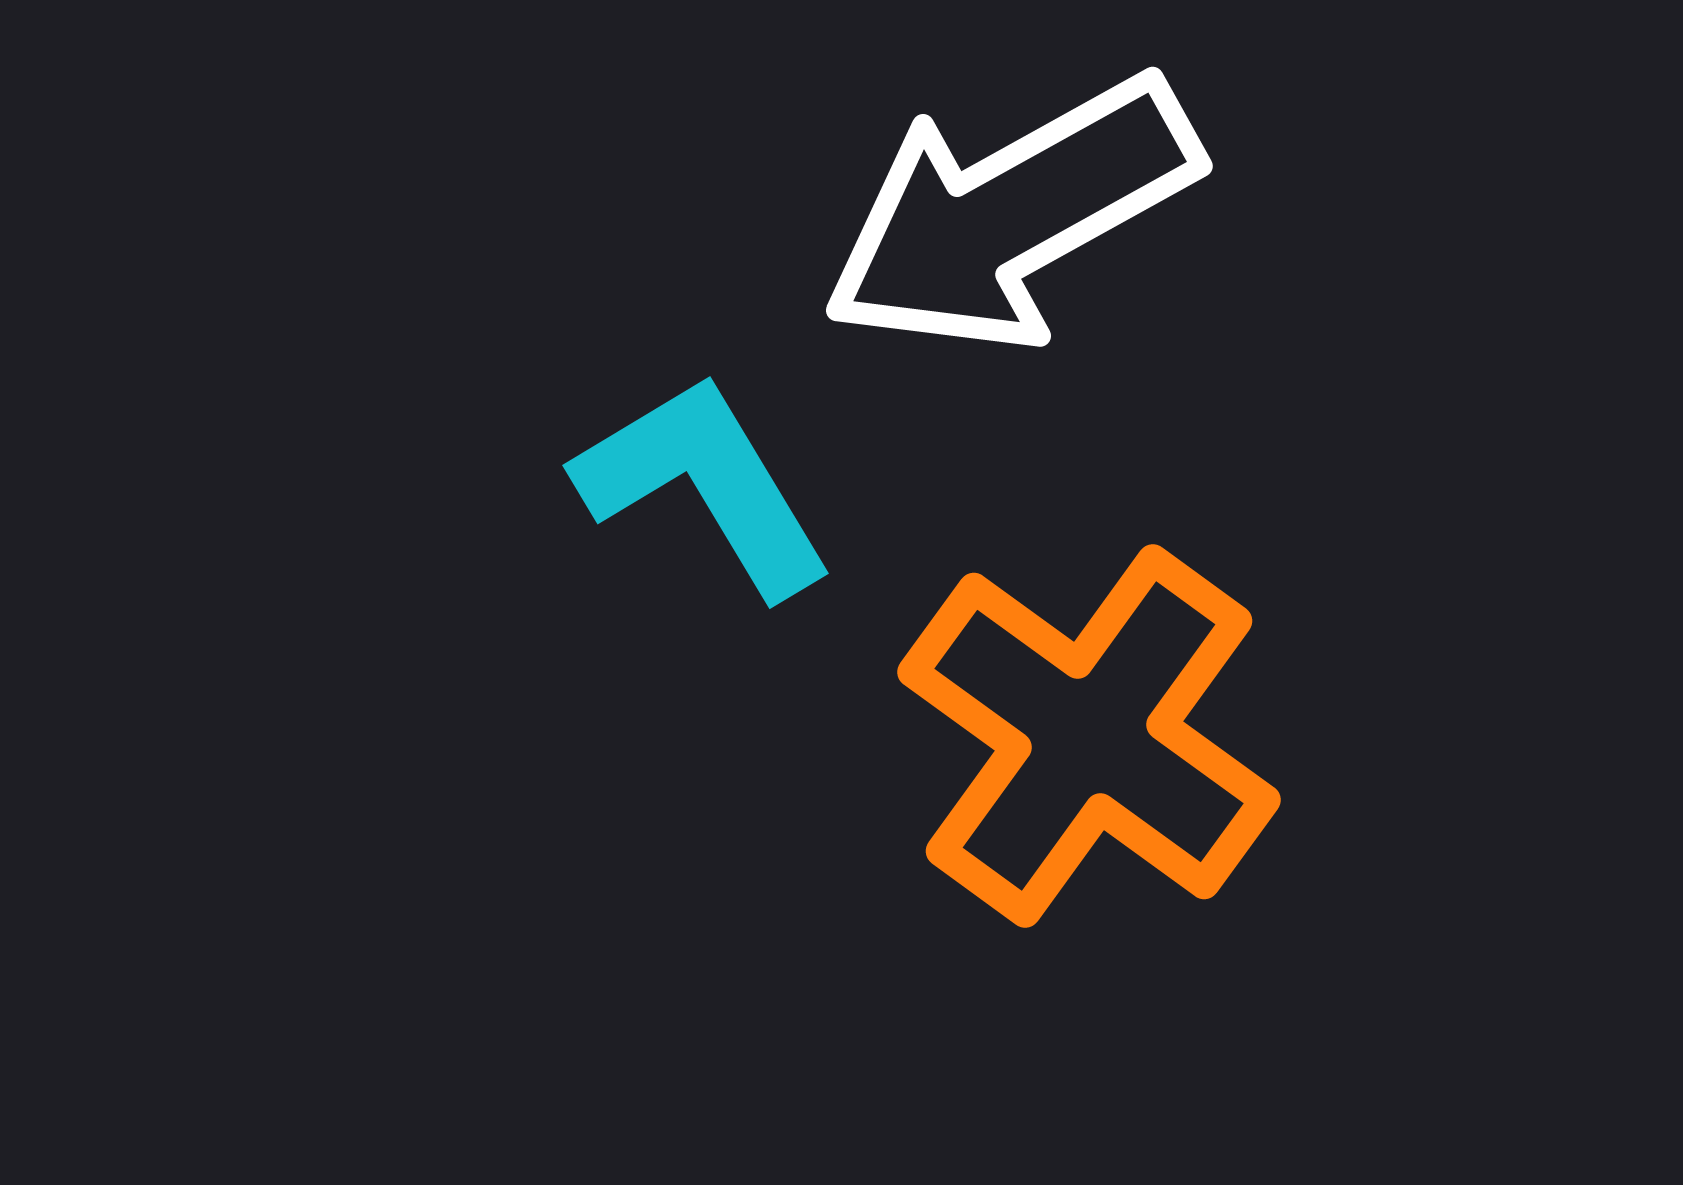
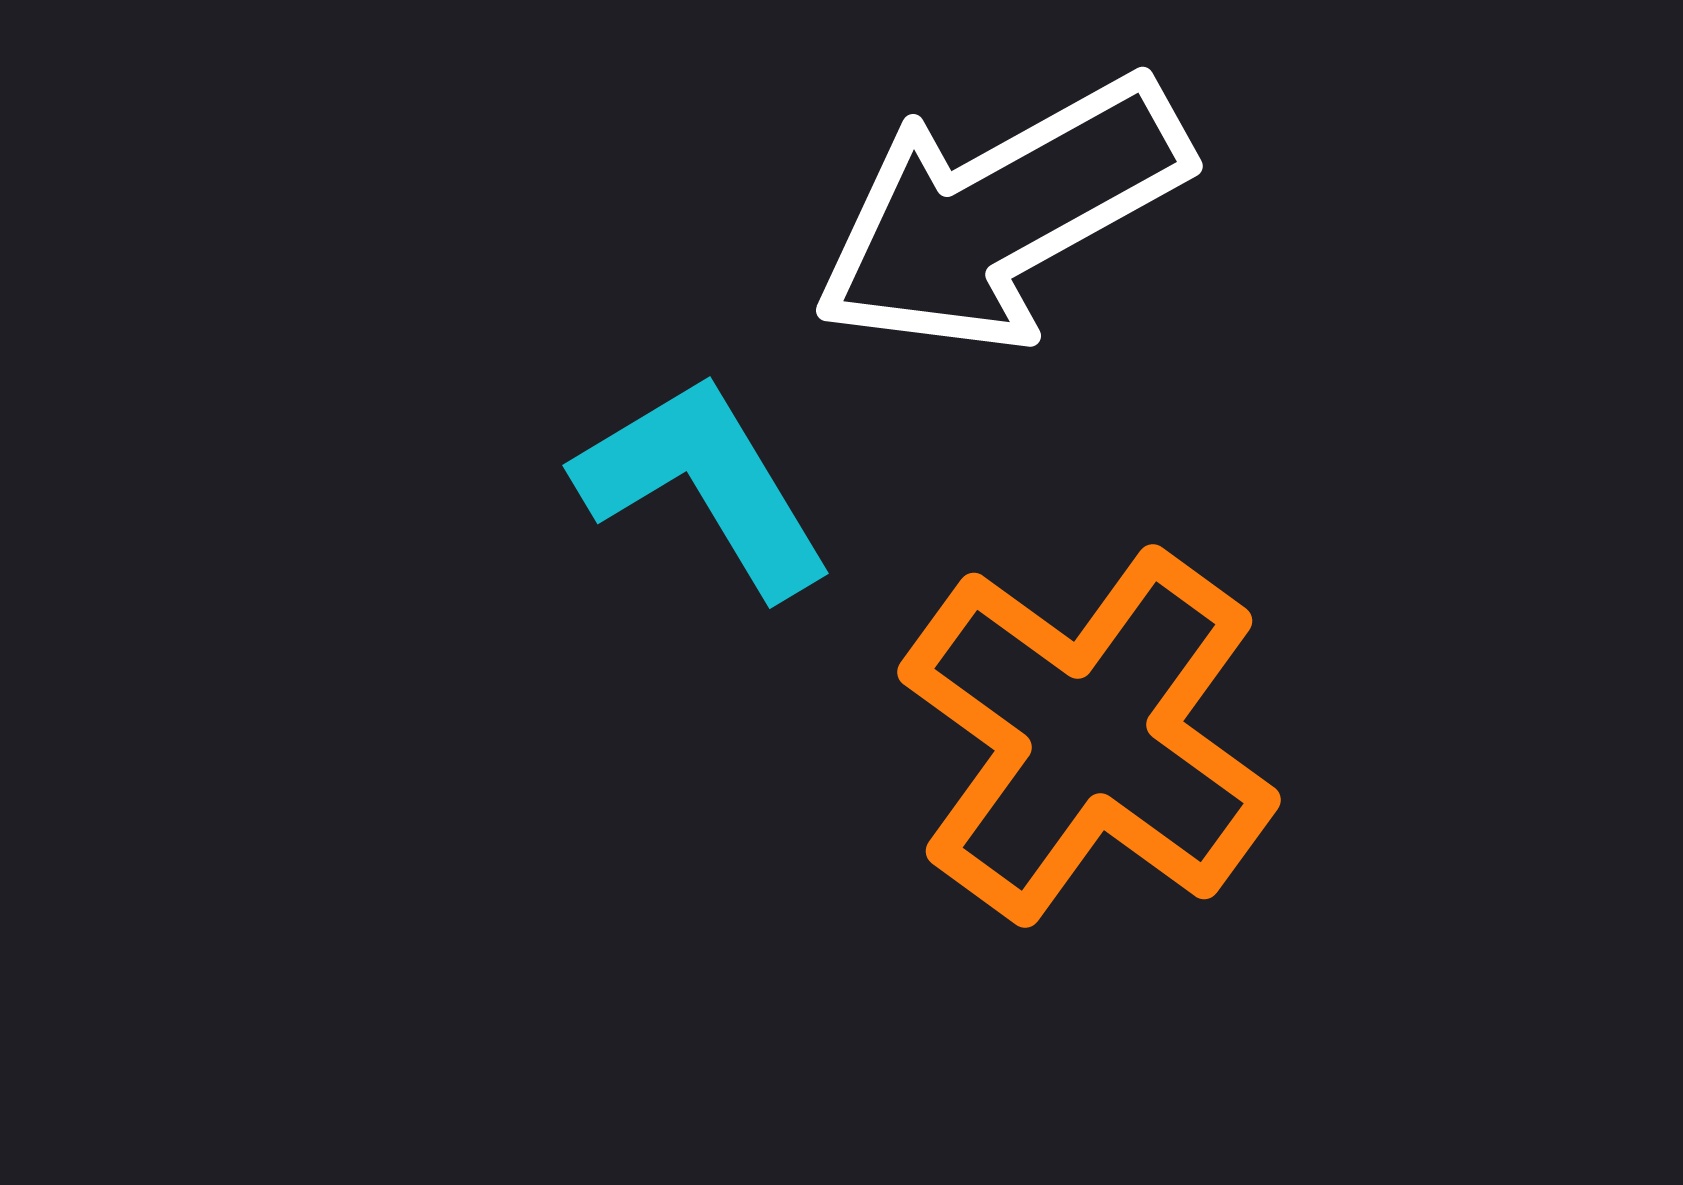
white arrow: moved 10 px left
